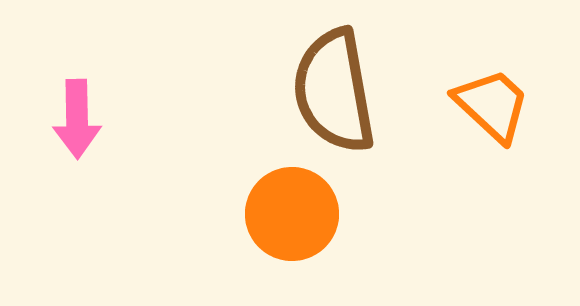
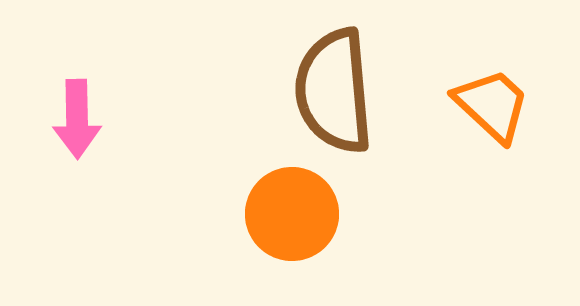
brown semicircle: rotated 5 degrees clockwise
